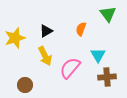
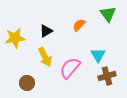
orange semicircle: moved 2 px left, 4 px up; rotated 24 degrees clockwise
yellow star: rotated 10 degrees clockwise
yellow arrow: moved 1 px down
brown cross: moved 1 px up; rotated 12 degrees counterclockwise
brown circle: moved 2 px right, 2 px up
